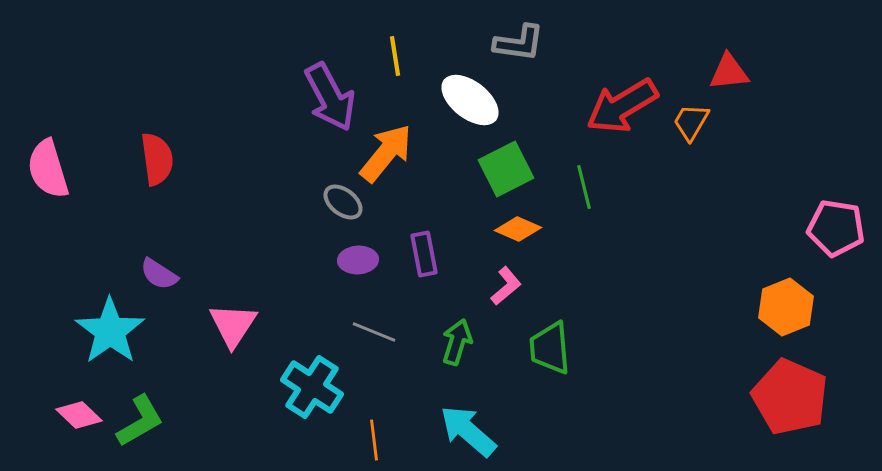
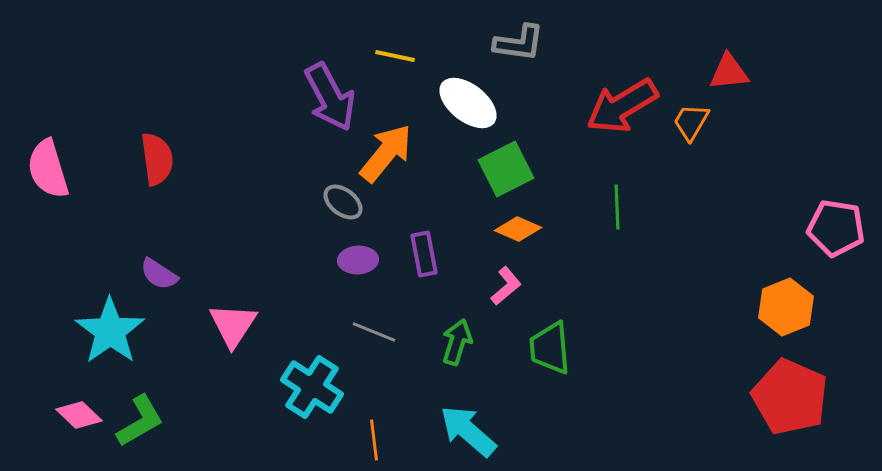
yellow line: rotated 69 degrees counterclockwise
white ellipse: moved 2 px left, 3 px down
green line: moved 33 px right, 20 px down; rotated 12 degrees clockwise
